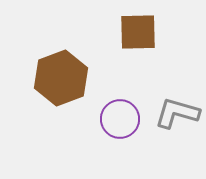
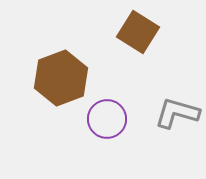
brown square: rotated 33 degrees clockwise
purple circle: moved 13 px left
